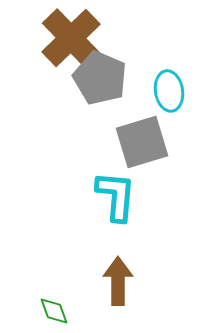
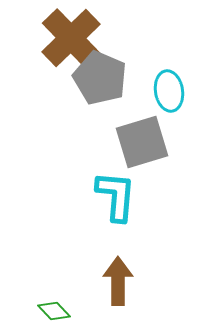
green diamond: rotated 24 degrees counterclockwise
